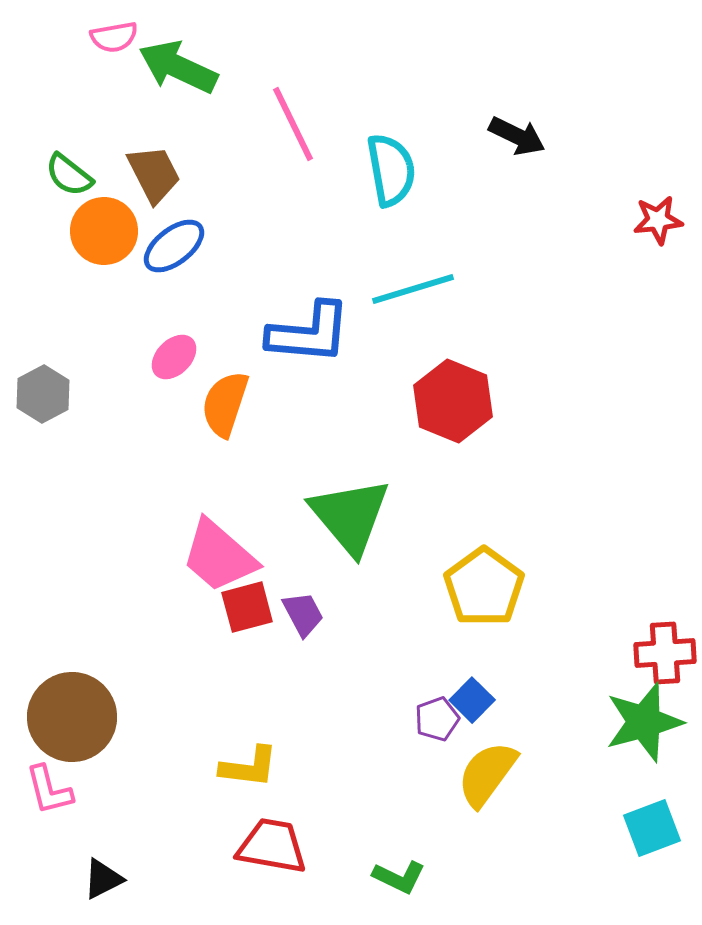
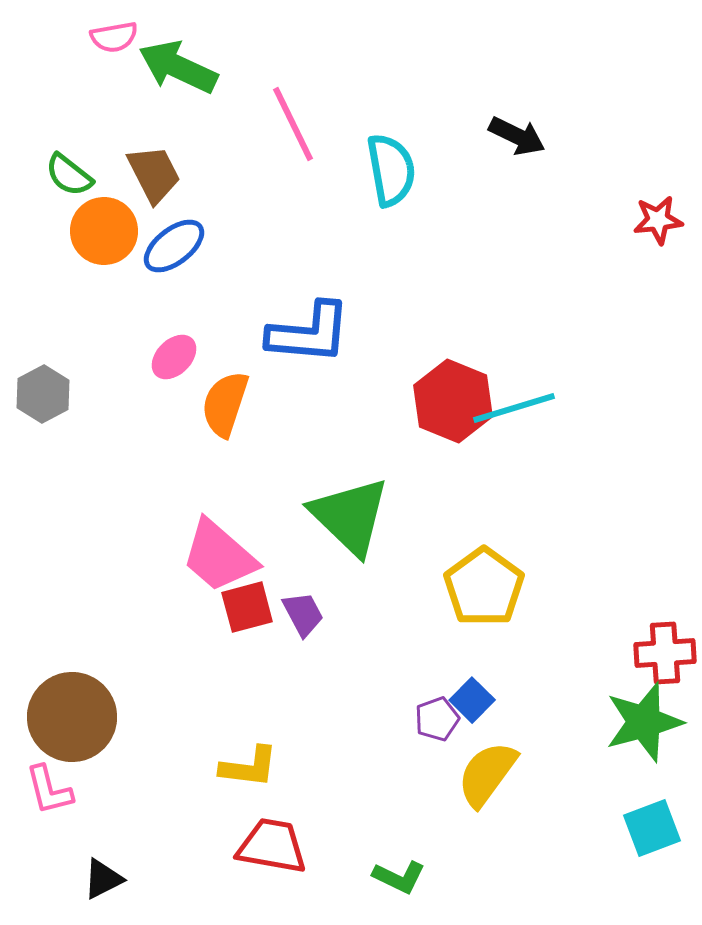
cyan line: moved 101 px right, 119 px down
green triangle: rotated 6 degrees counterclockwise
